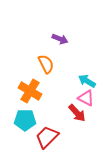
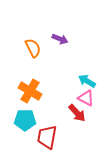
orange semicircle: moved 13 px left, 16 px up
red trapezoid: rotated 35 degrees counterclockwise
